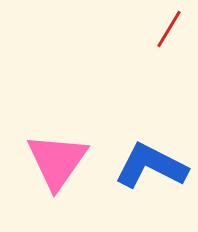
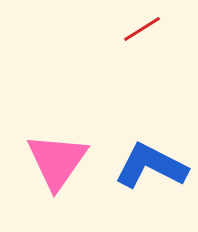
red line: moved 27 px left; rotated 27 degrees clockwise
